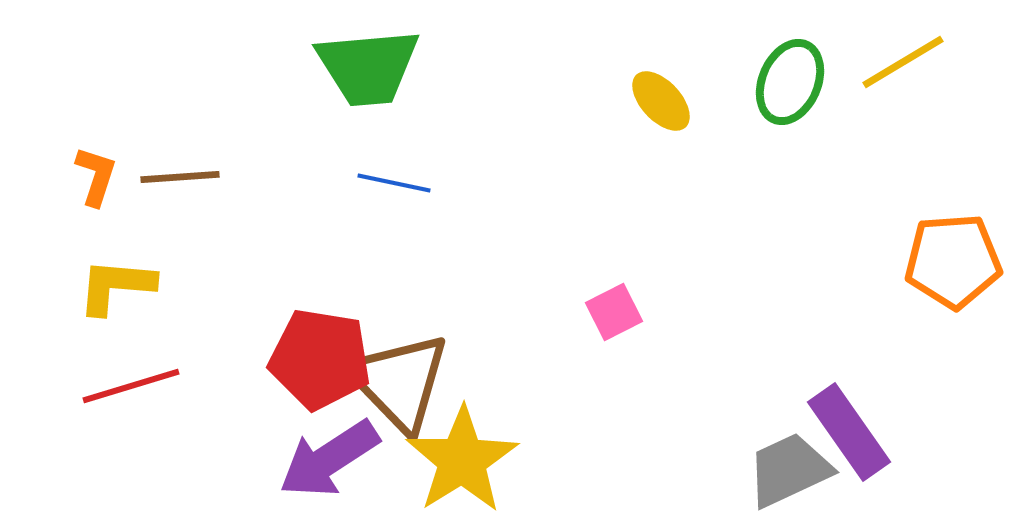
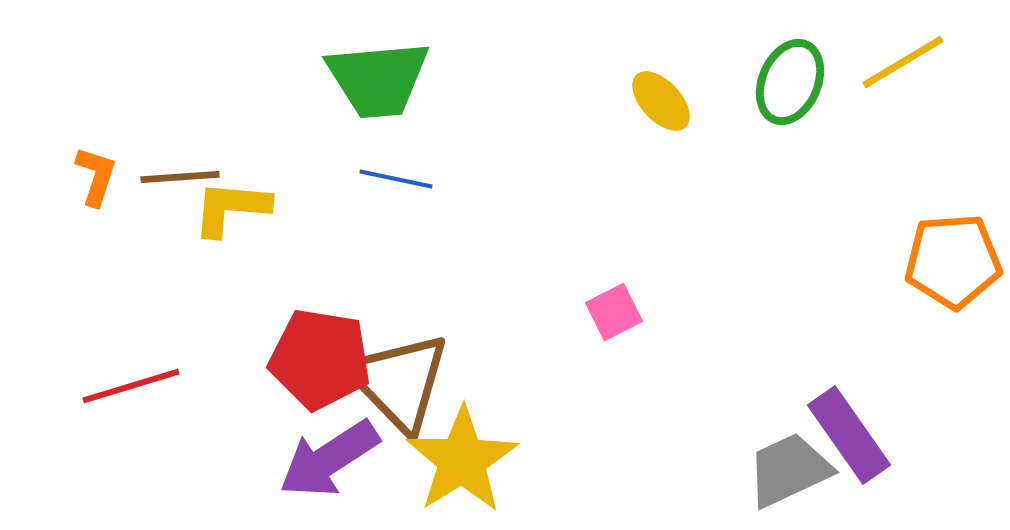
green trapezoid: moved 10 px right, 12 px down
blue line: moved 2 px right, 4 px up
yellow L-shape: moved 115 px right, 78 px up
purple rectangle: moved 3 px down
